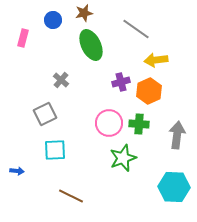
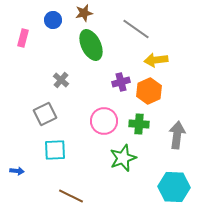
pink circle: moved 5 px left, 2 px up
